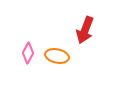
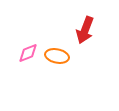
pink diamond: rotated 40 degrees clockwise
